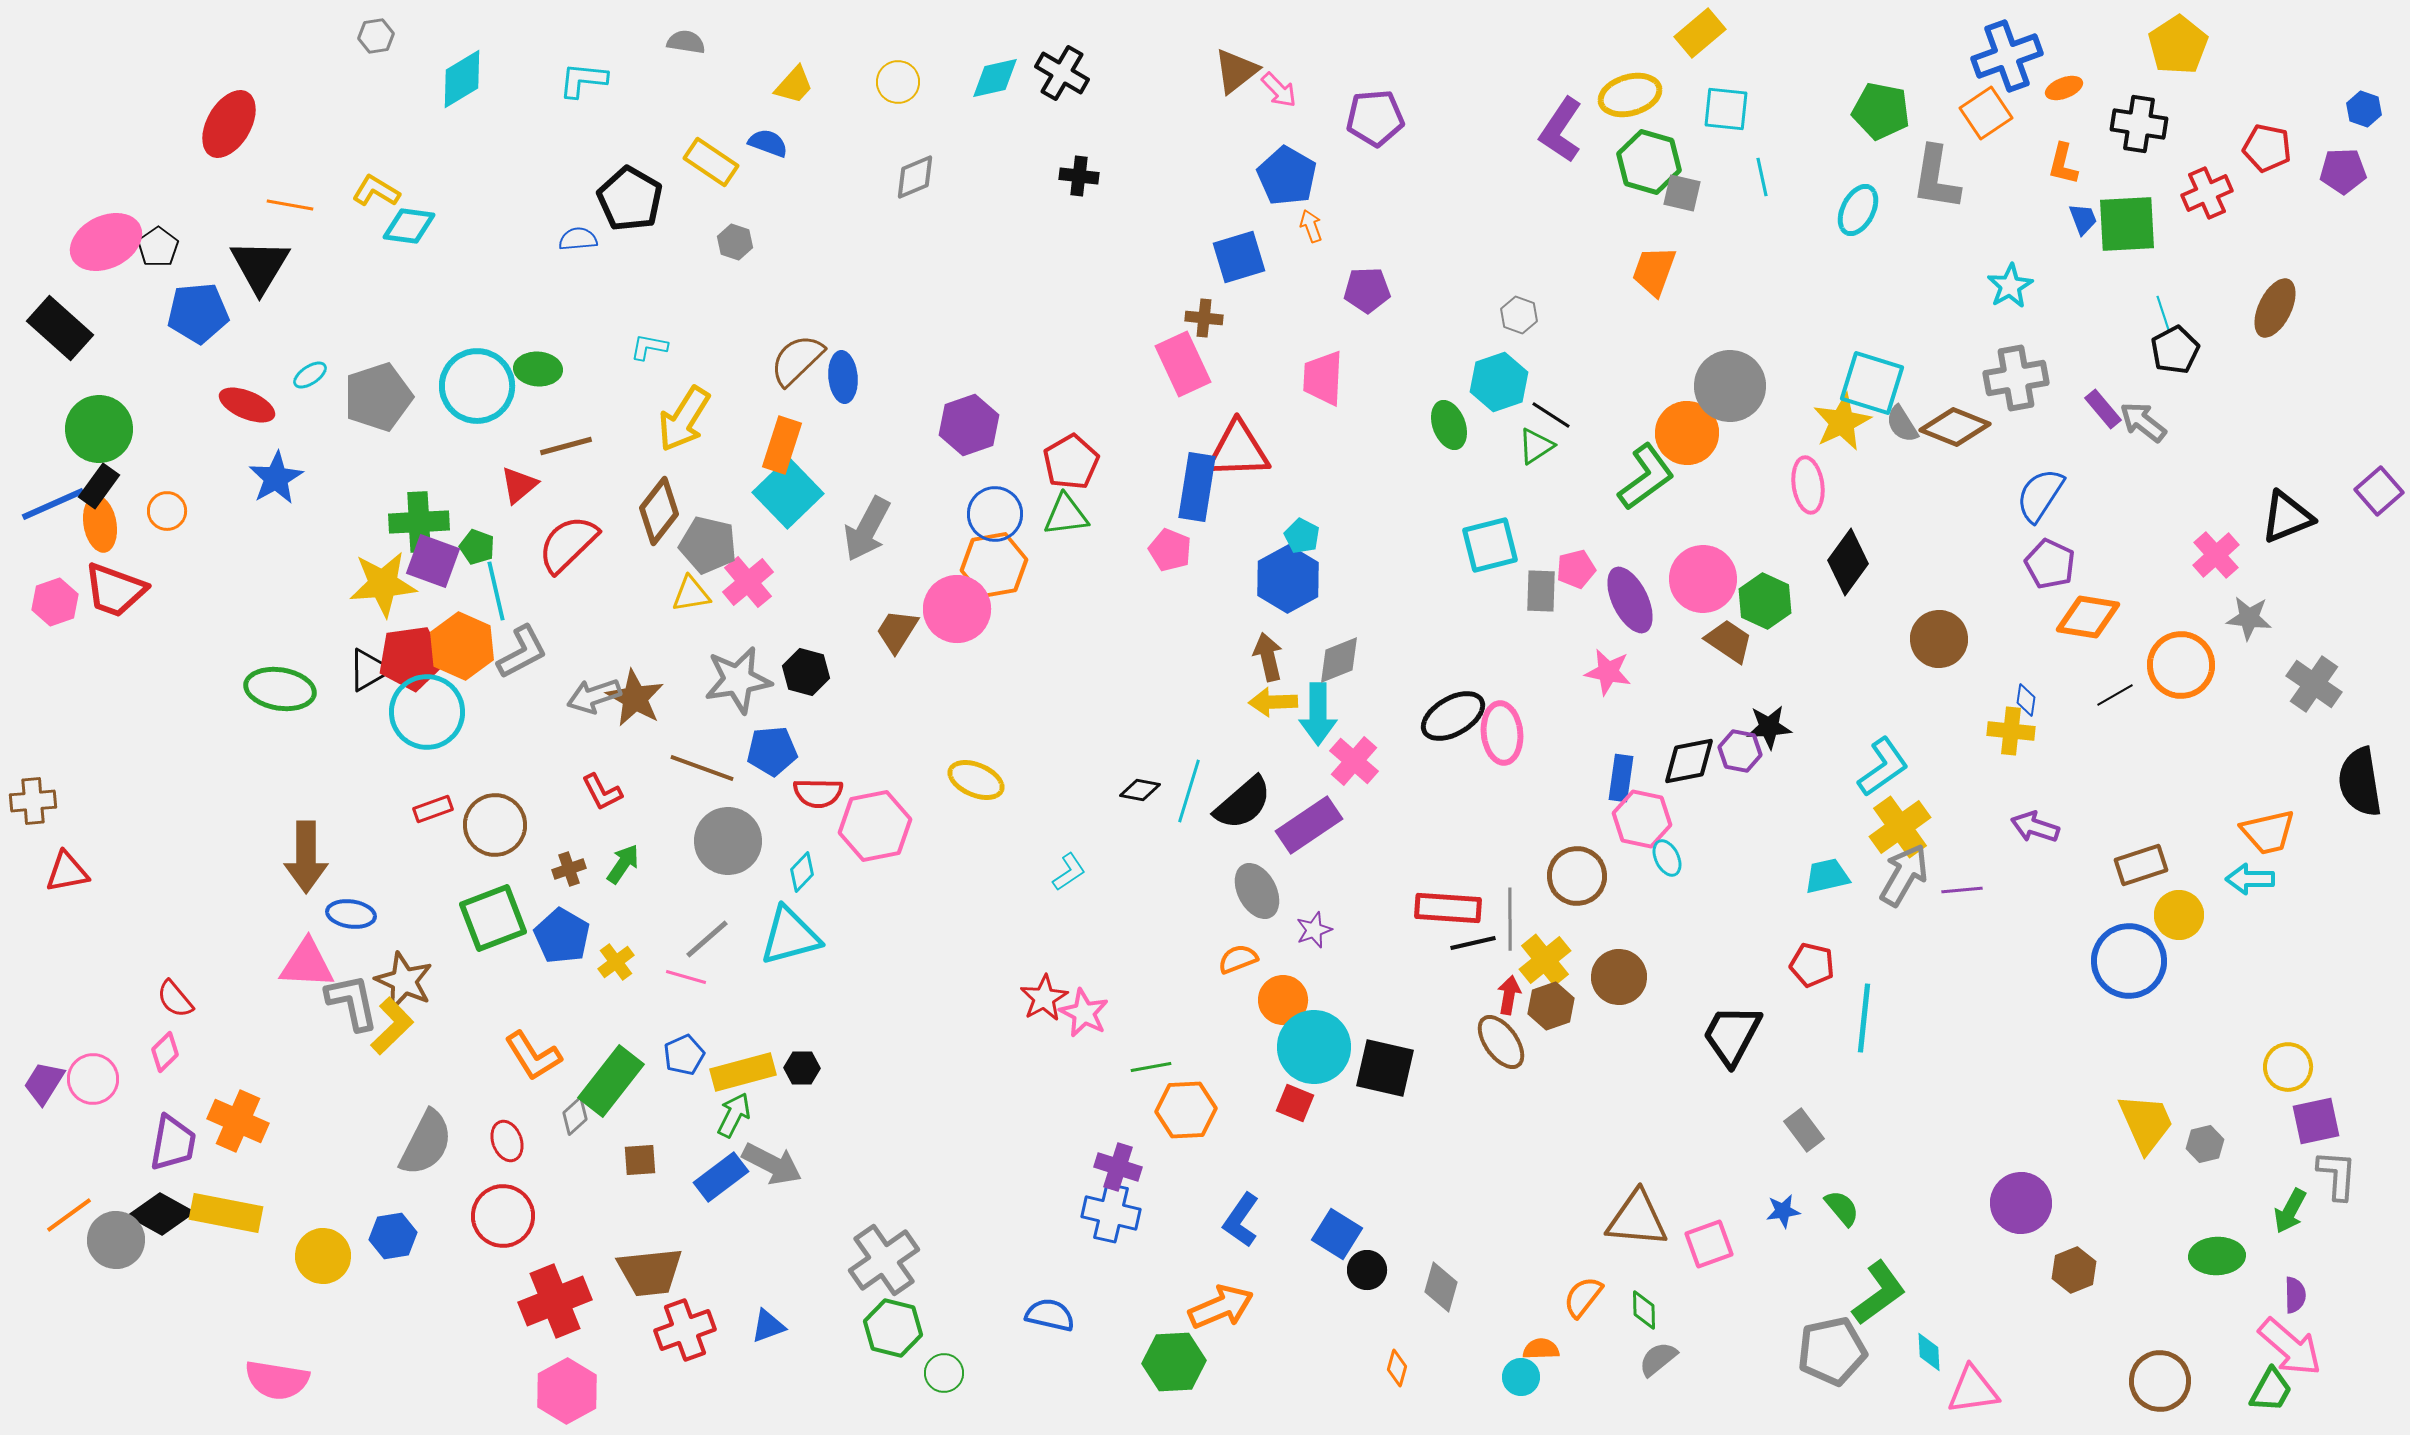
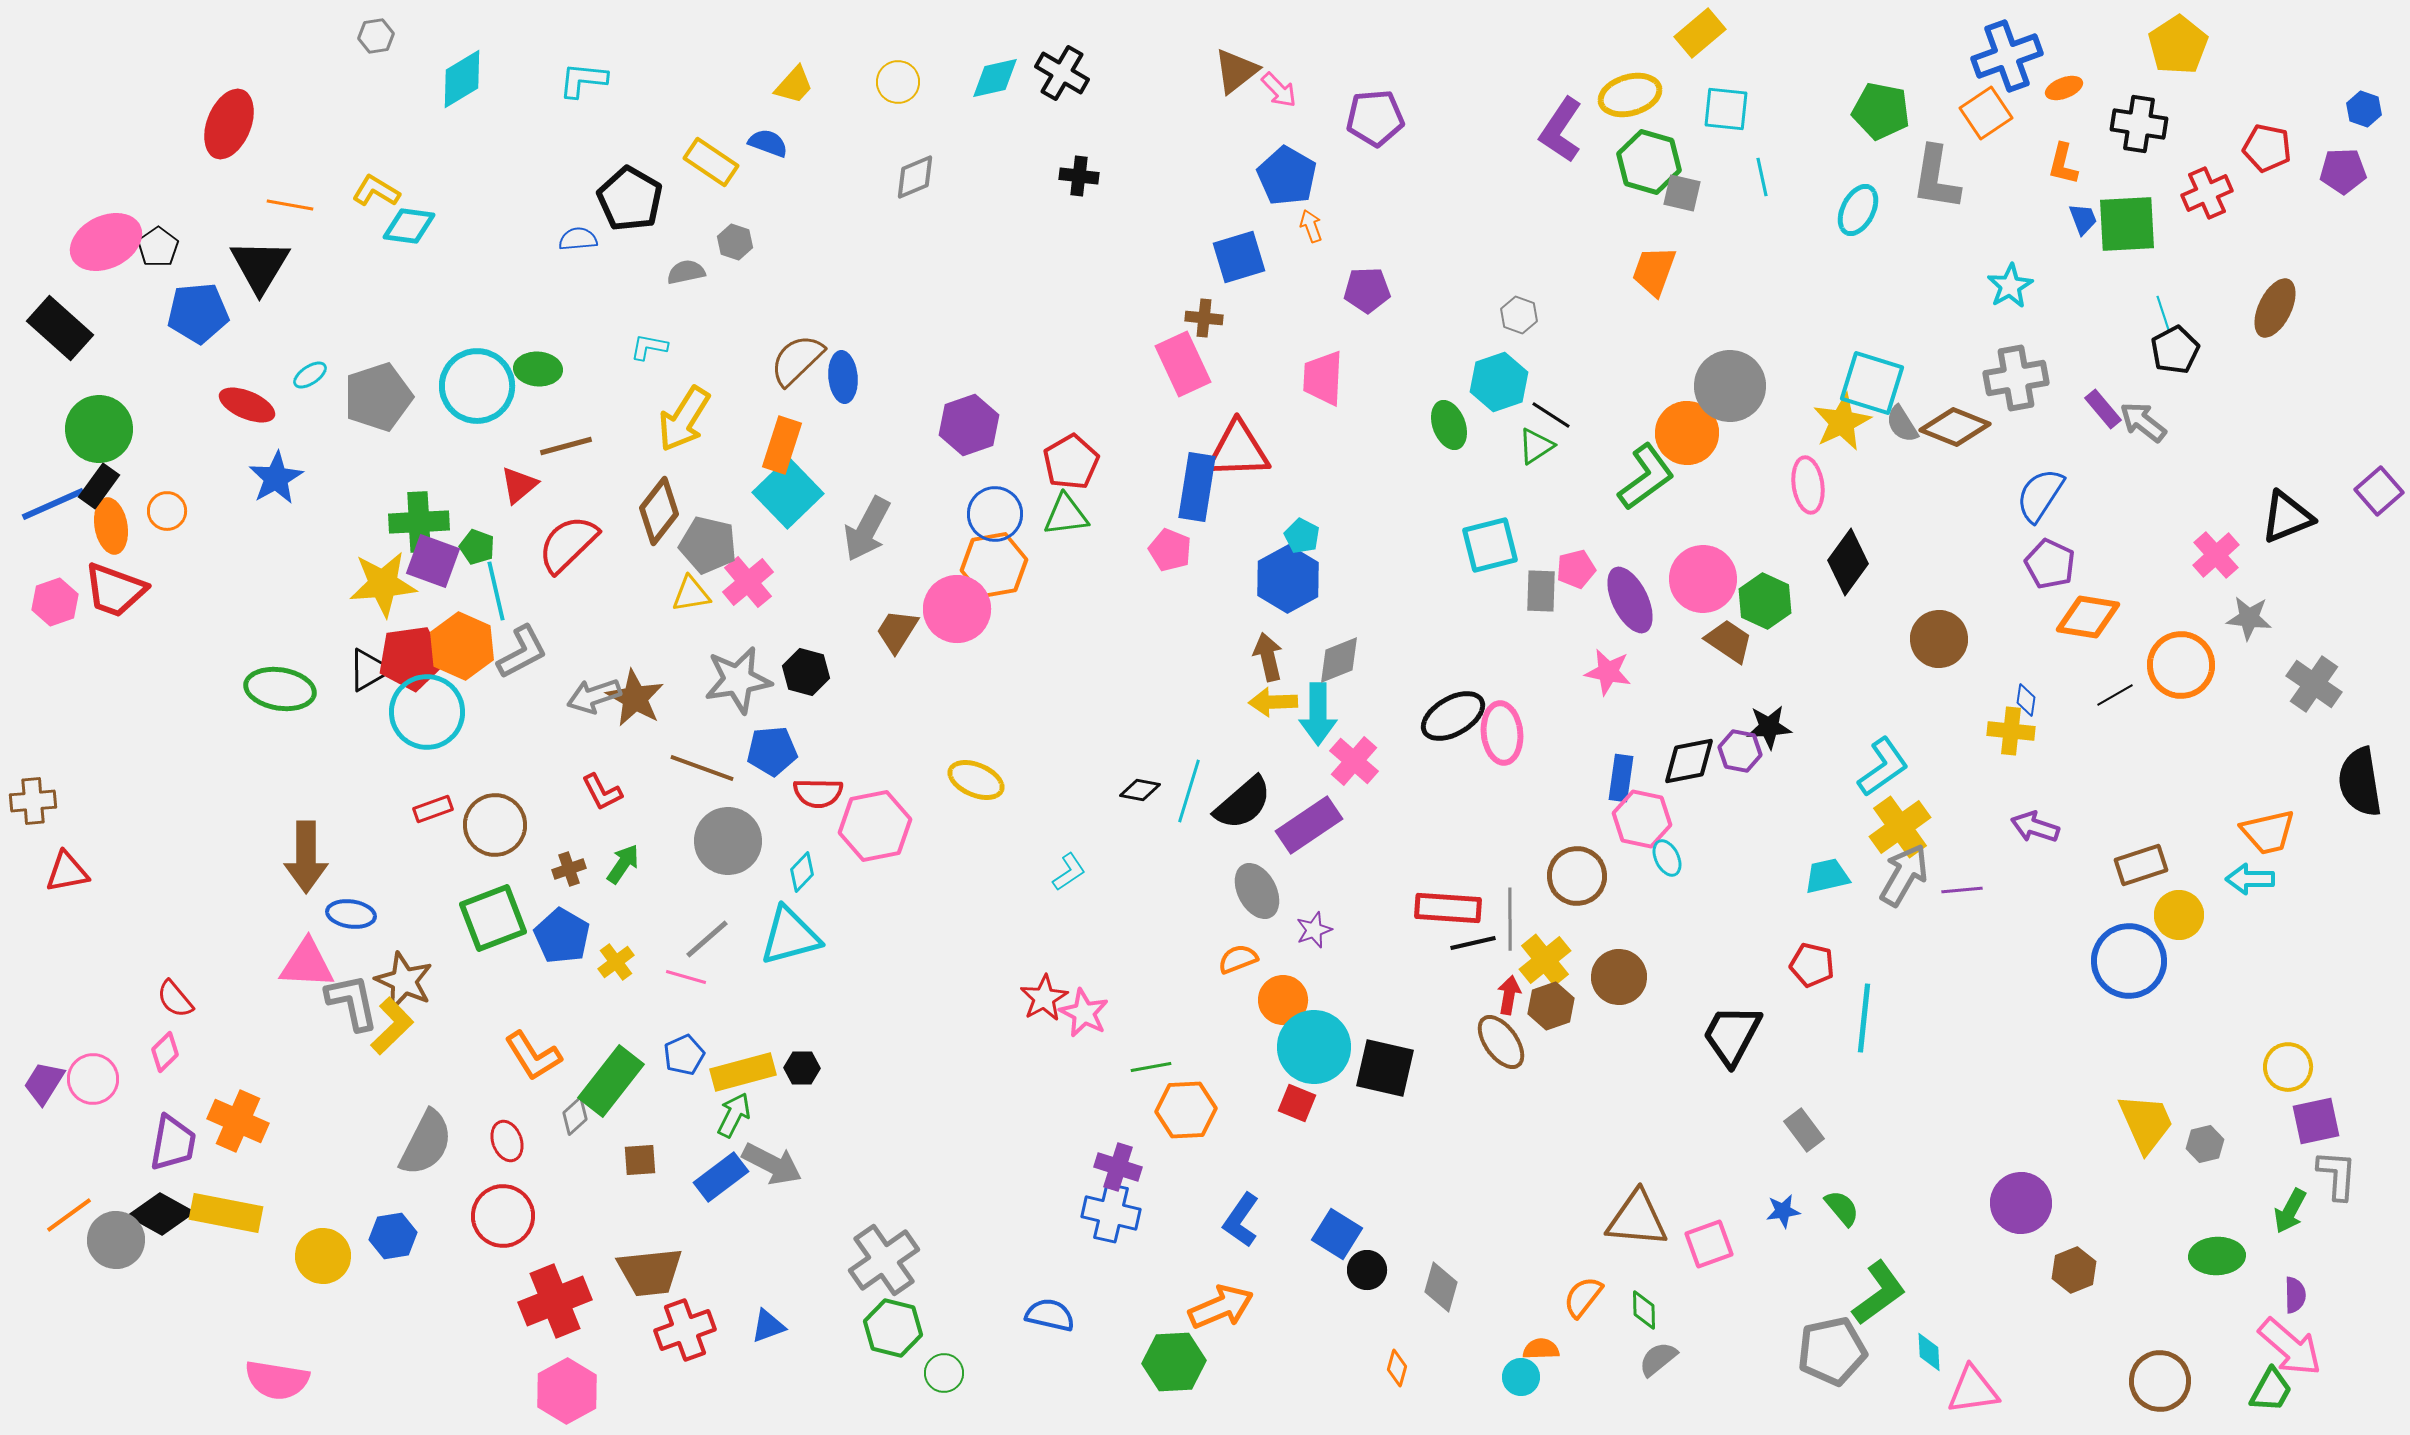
gray semicircle at (686, 42): moved 230 px down; rotated 21 degrees counterclockwise
red ellipse at (229, 124): rotated 8 degrees counterclockwise
orange ellipse at (100, 524): moved 11 px right, 2 px down
red square at (1295, 1103): moved 2 px right
